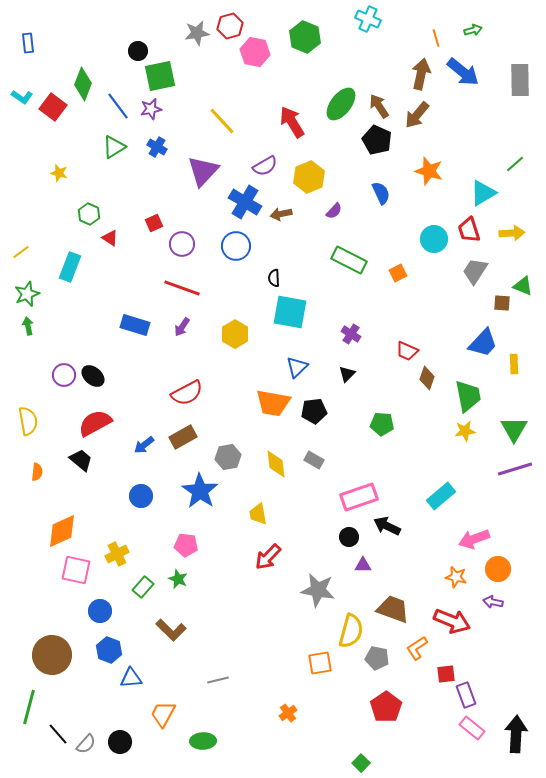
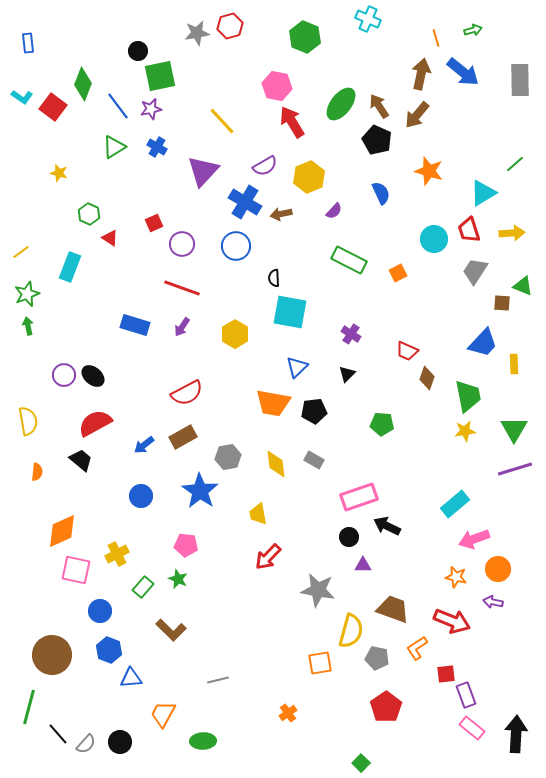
pink hexagon at (255, 52): moved 22 px right, 34 px down
cyan rectangle at (441, 496): moved 14 px right, 8 px down
